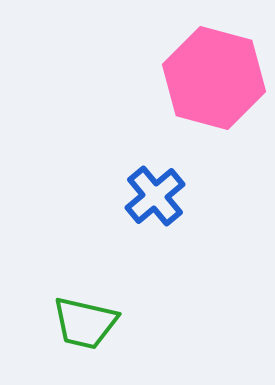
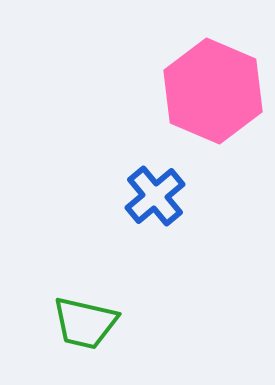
pink hexagon: moved 1 px left, 13 px down; rotated 8 degrees clockwise
